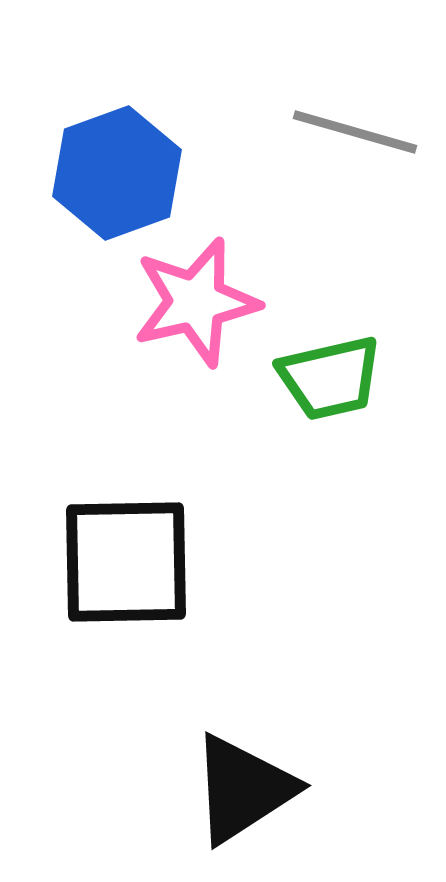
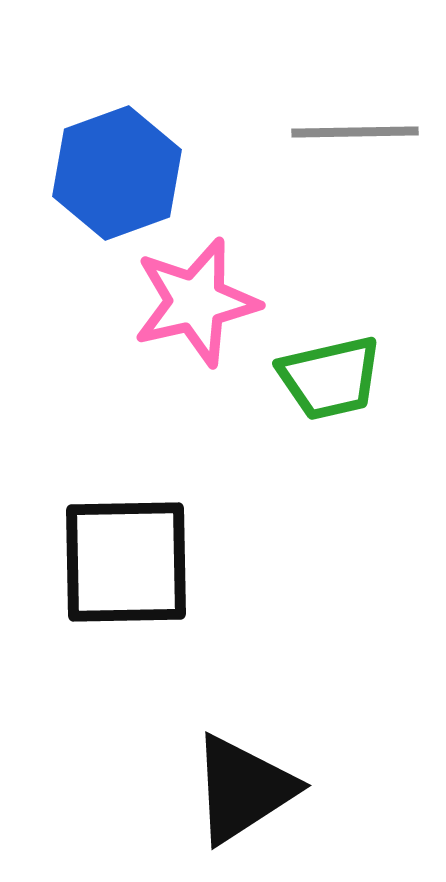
gray line: rotated 17 degrees counterclockwise
